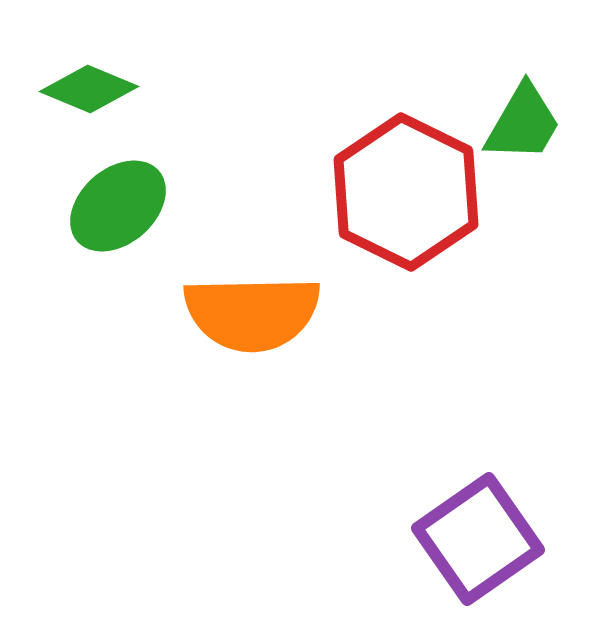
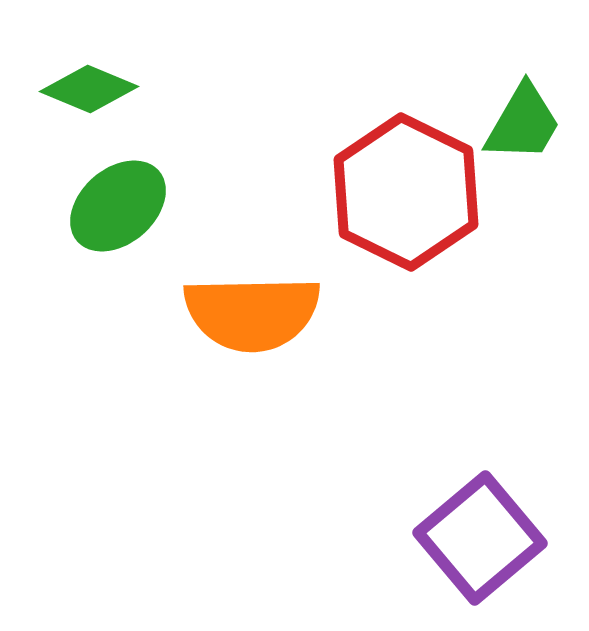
purple square: moved 2 px right, 1 px up; rotated 5 degrees counterclockwise
